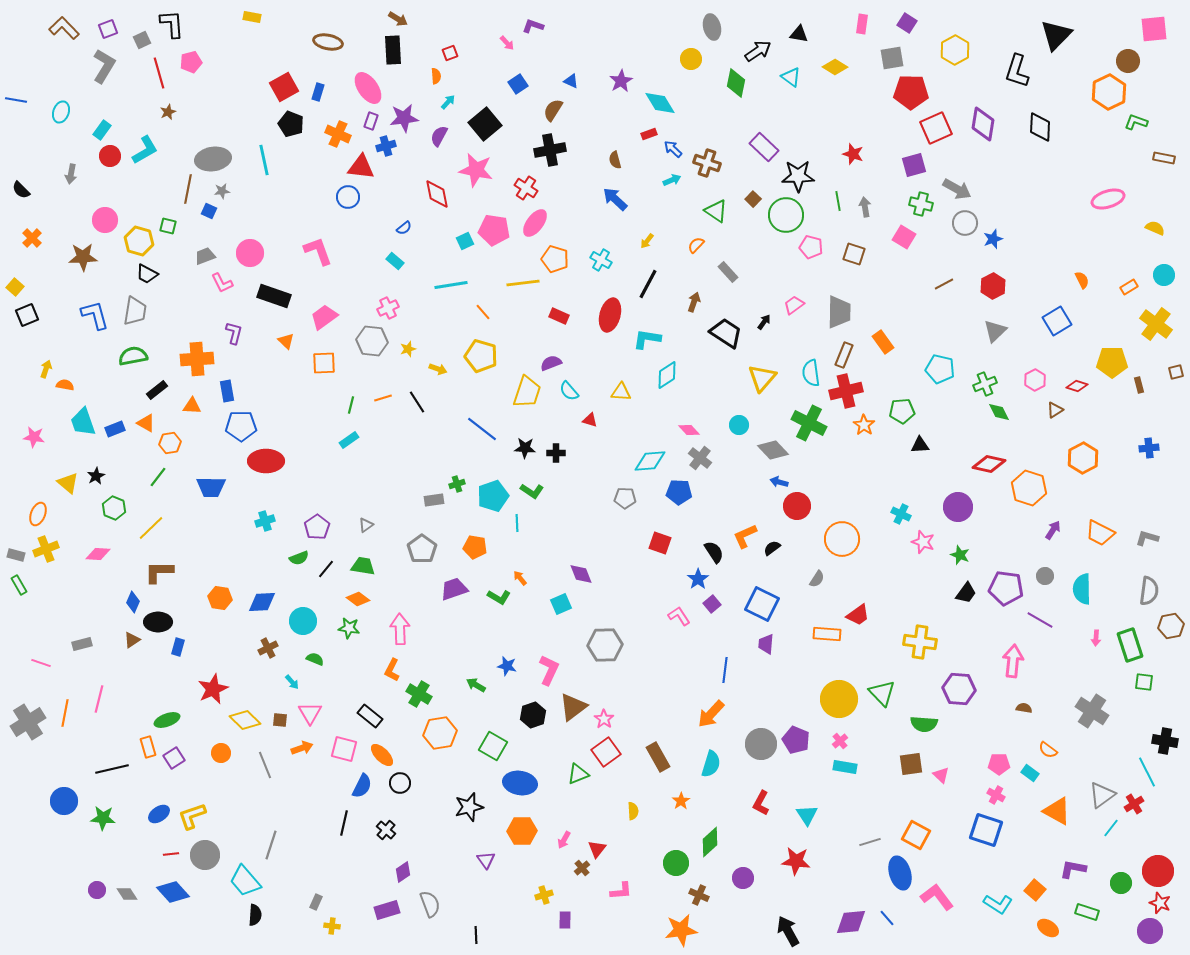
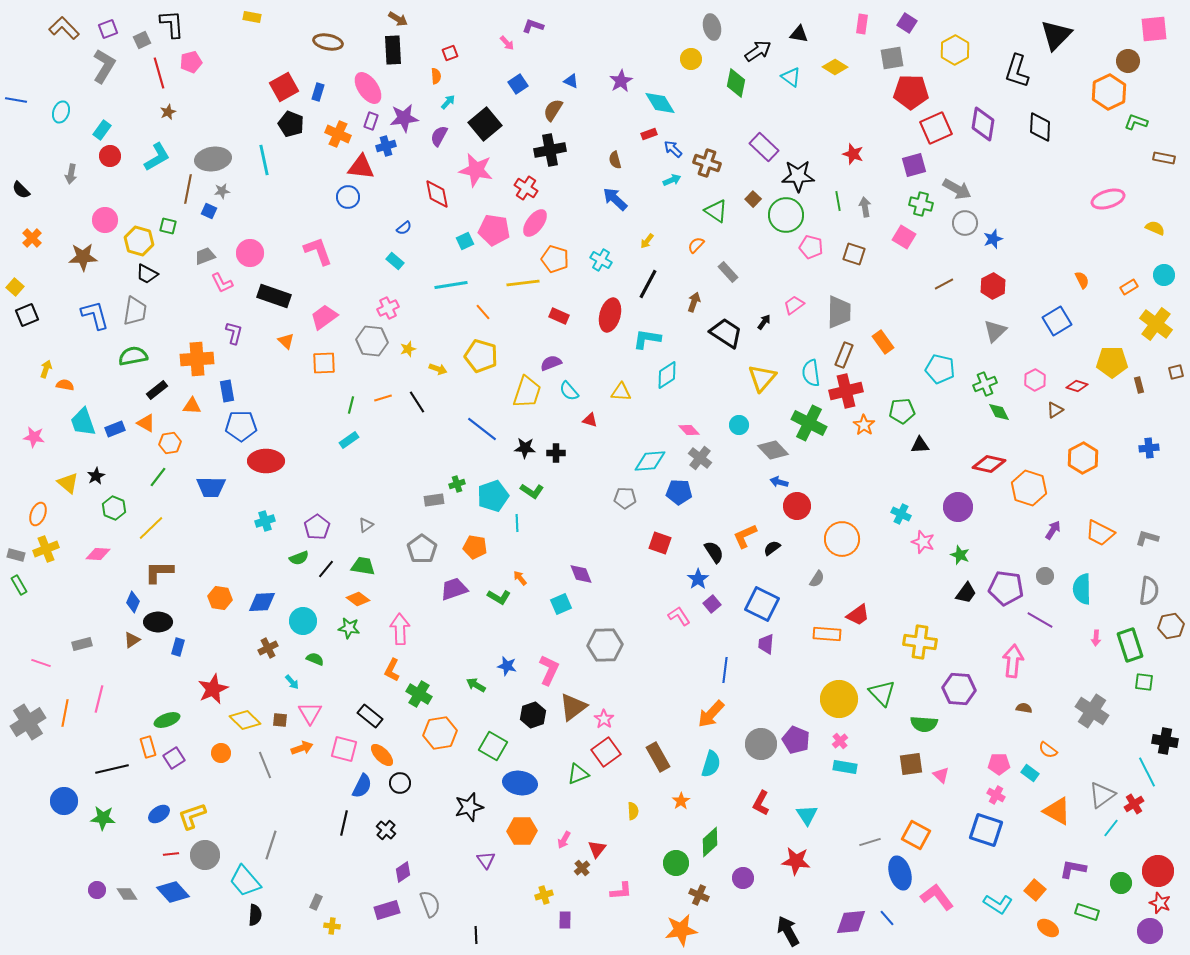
cyan L-shape at (145, 150): moved 12 px right, 7 px down
